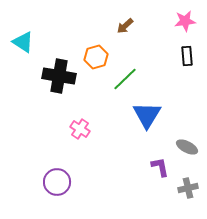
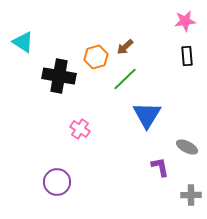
brown arrow: moved 21 px down
gray cross: moved 3 px right, 7 px down; rotated 12 degrees clockwise
